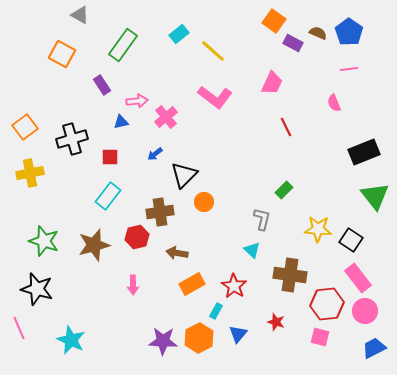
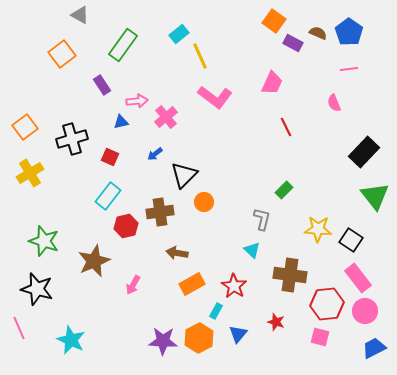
yellow line at (213, 51): moved 13 px left, 5 px down; rotated 24 degrees clockwise
orange square at (62, 54): rotated 24 degrees clockwise
black rectangle at (364, 152): rotated 24 degrees counterclockwise
red square at (110, 157): rotated 24 degrees clockwise
yellow cross at (30, 173): rotated 20 degrees counterclockwise
red hexagon at (137, 237): moved 11 px left, 11 px up
brown star at (94, 245): moved 16 px down; rotated 8 degrees counterclockwise
pink arrow at (133, 285): rotated 30 degrees clockwise
